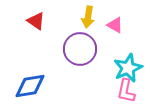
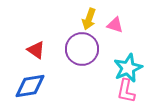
yellow arrow: moved 1 px right, 2 px down; rotated 10 degrees clockwise
red triangle: moved 29 px down
pink triangle: rotated 12 degrees counterclockwise
purple circle: moved 2 px right
